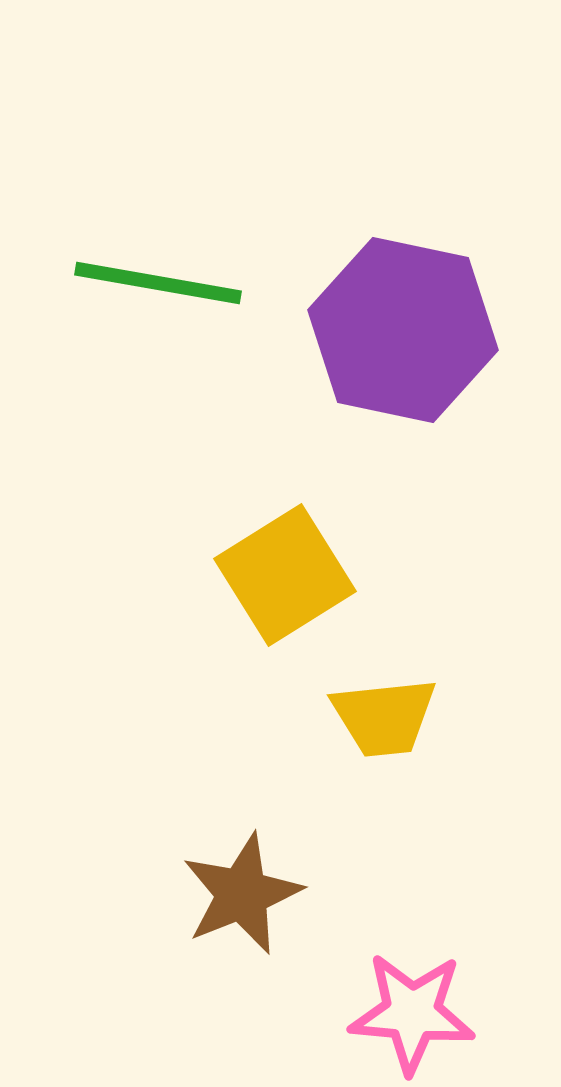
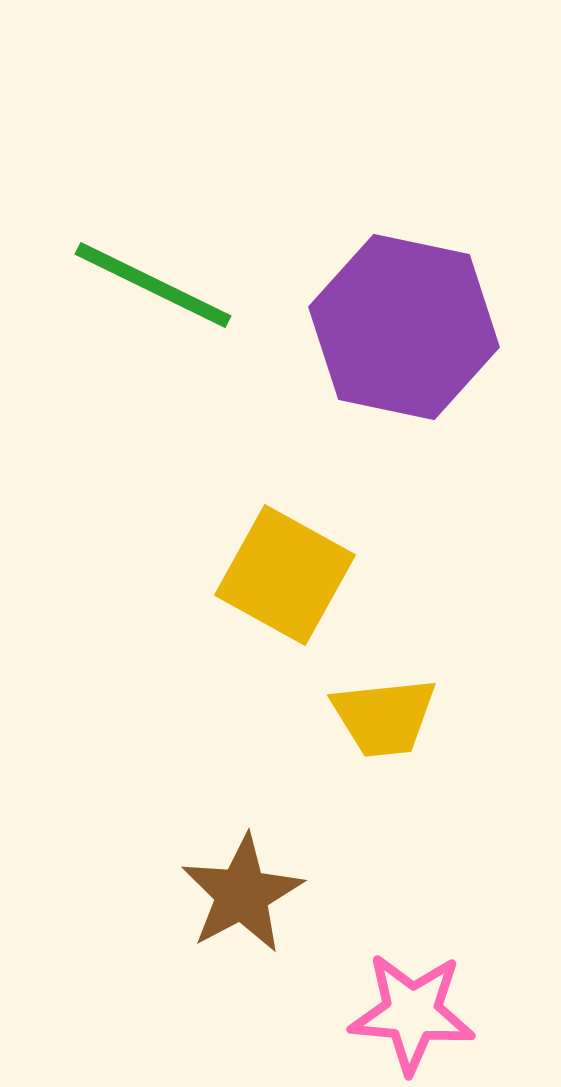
green line: moved 5 px left, 2 px down; rotated 16 degrees clockwise
purple hexagon: moved 1 px right, 3 px up
yellow square: rotated 29 degrees counterclockwise
brown star: rotated 6 degrees counterclockwise
